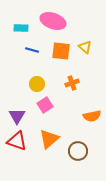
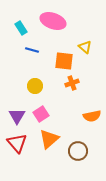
cyan rectangle: rotated 56 degrees clockwise
orange square: moved 3 px right, 10 px down
yellow circle: moved 2 px left, 2 px down
pink square: moved 4 px left, 9 px down
red triangle: moved 2 px down; rotated 30 degrees clockwise
